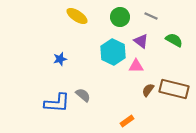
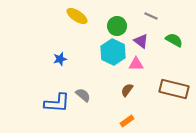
green circle: moved 3 px left, 9 px down
pink triangle: moved 2 px up
brown semicircle: moved 21 px left
